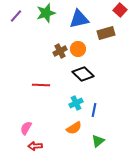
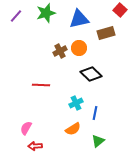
orange circle: moved 1 px right, 1 px up
black diamond: moved 8 px right
blue line: moved 1 px right, 3 px down
orange semicircle: moved 1 px left, 1 px down
